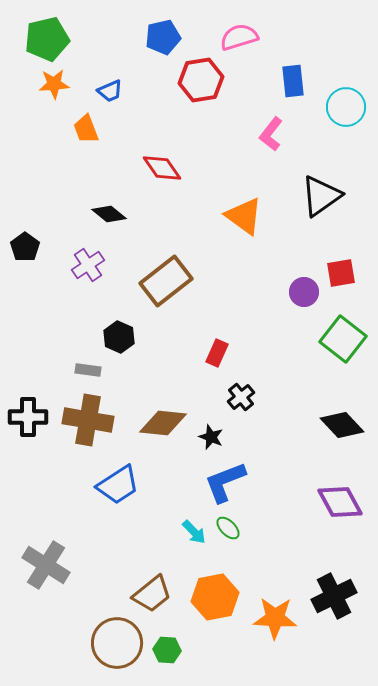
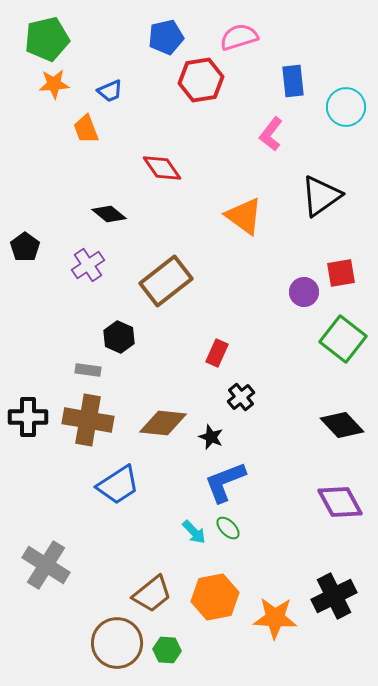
blue pentagon at (163, 37): moved 3 px right
